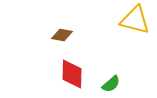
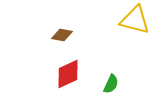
red diamond: moved 4 px left; rotated 64 degrees clockwise
green semicircle: rotated 24 degrees counterclockwise
